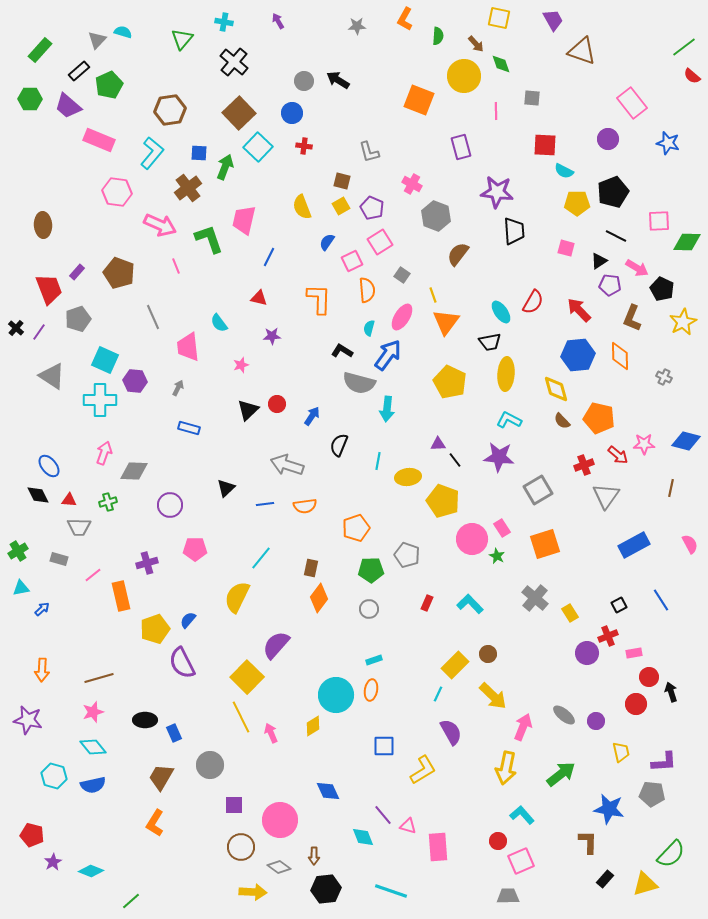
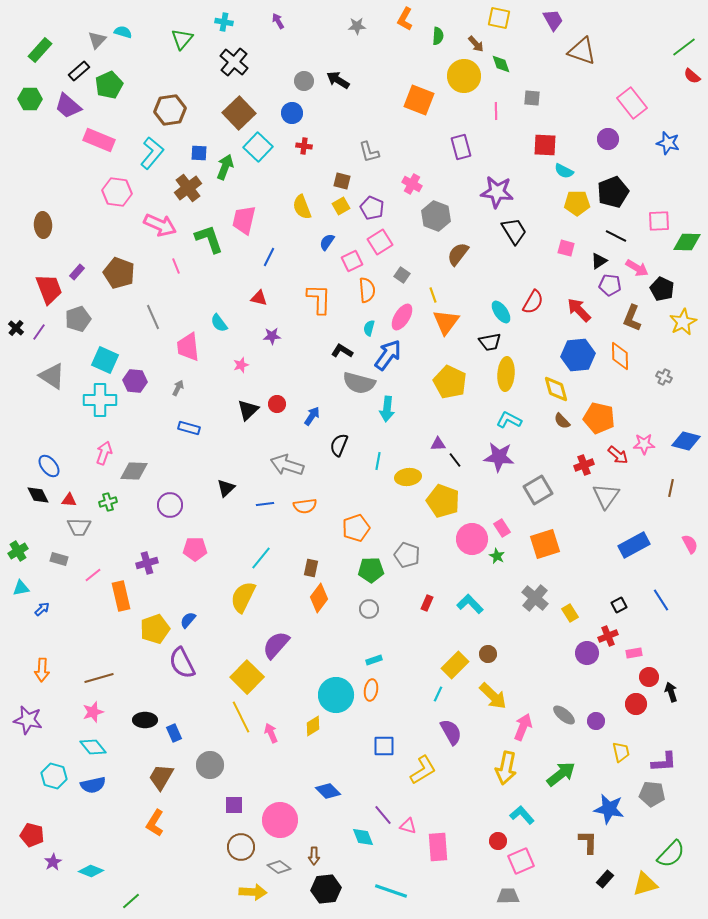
black trapezoid at (514, 231): rotated 28 degrees counterclockwise
yellow semicircle at (237, 597): moved 6 px right
blue diamond at (328, 791): rotated 20 degrees counterclockwise
